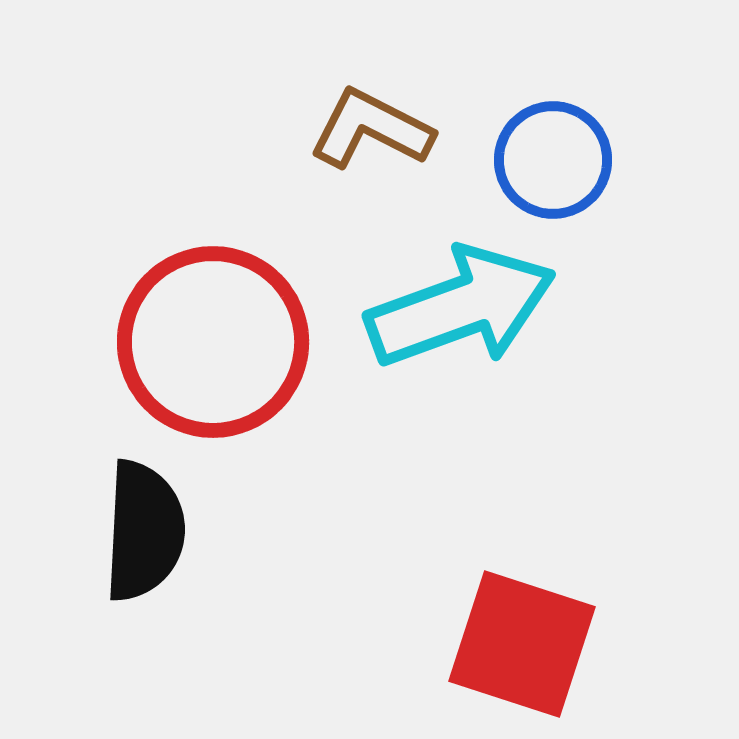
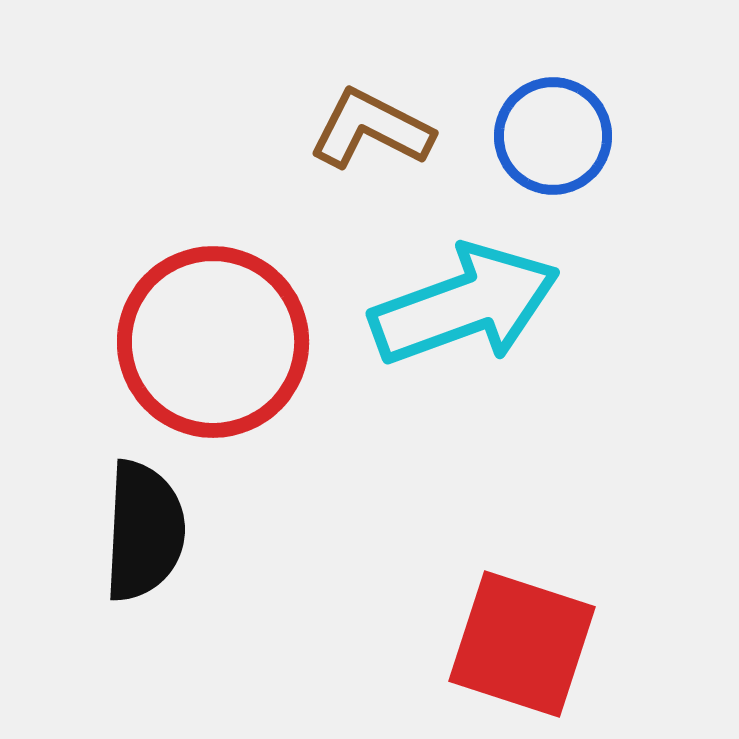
blue circle: moved 24 px up
cyan arrow: moved 4 px right, 2 px up
